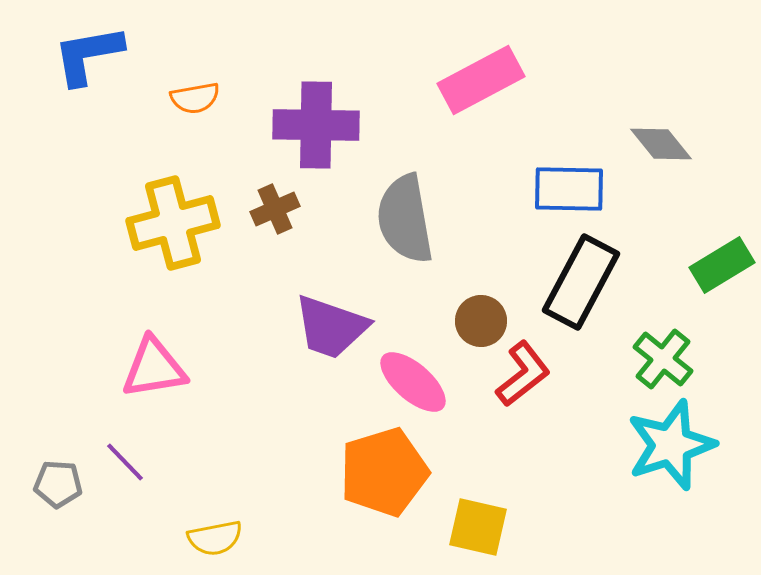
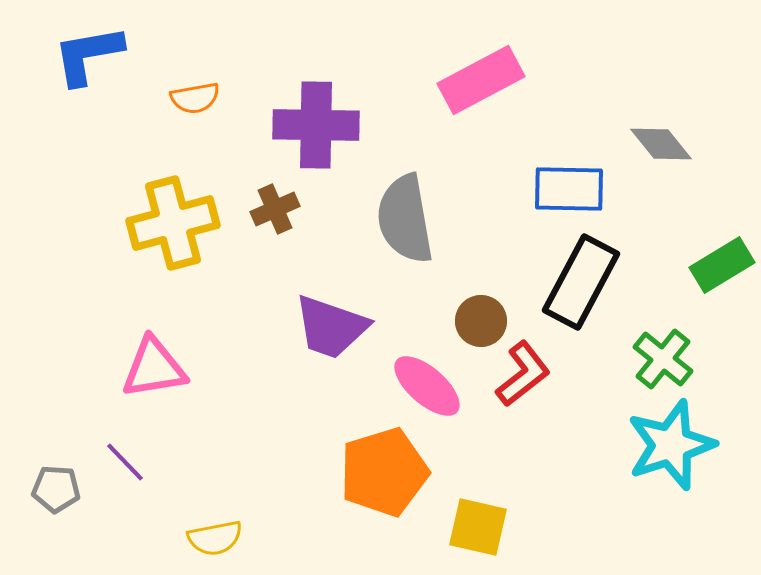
pink ellipse: moved 14 px right, 4 px down
gray pentagon: moved 2 px left, 5 px down
